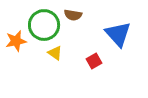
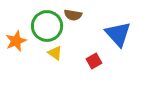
green circle: moved 3 px right, 1 px down
orange star: rotated 10 degrees counterclockwise
